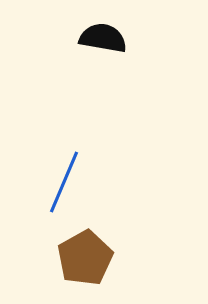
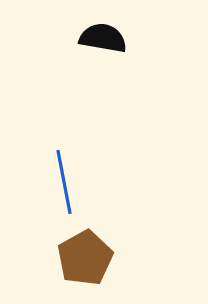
blue line: rotated 34 degrees counterclockwise
